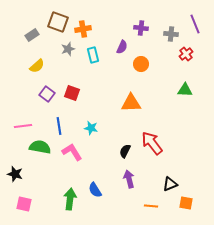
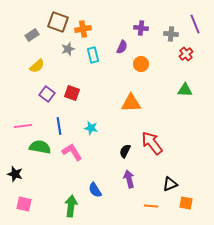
green arrow: moved 1 px right, 7 px down
